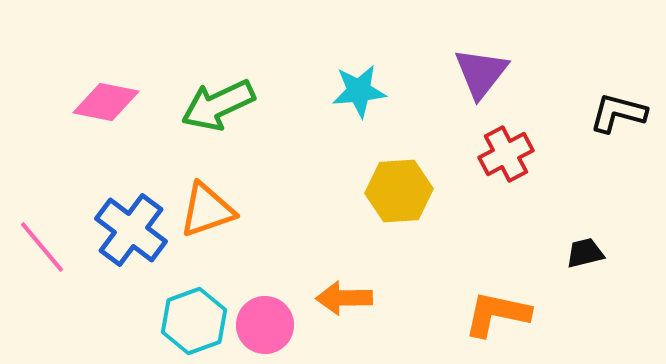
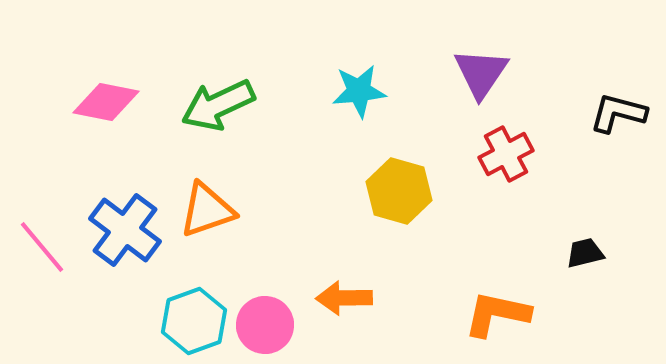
purple triangle: rotated 4 degrees counterclockwise
yellow hexagon: rotated 20 degrees clockwise
blue cross: moved 6 px left
